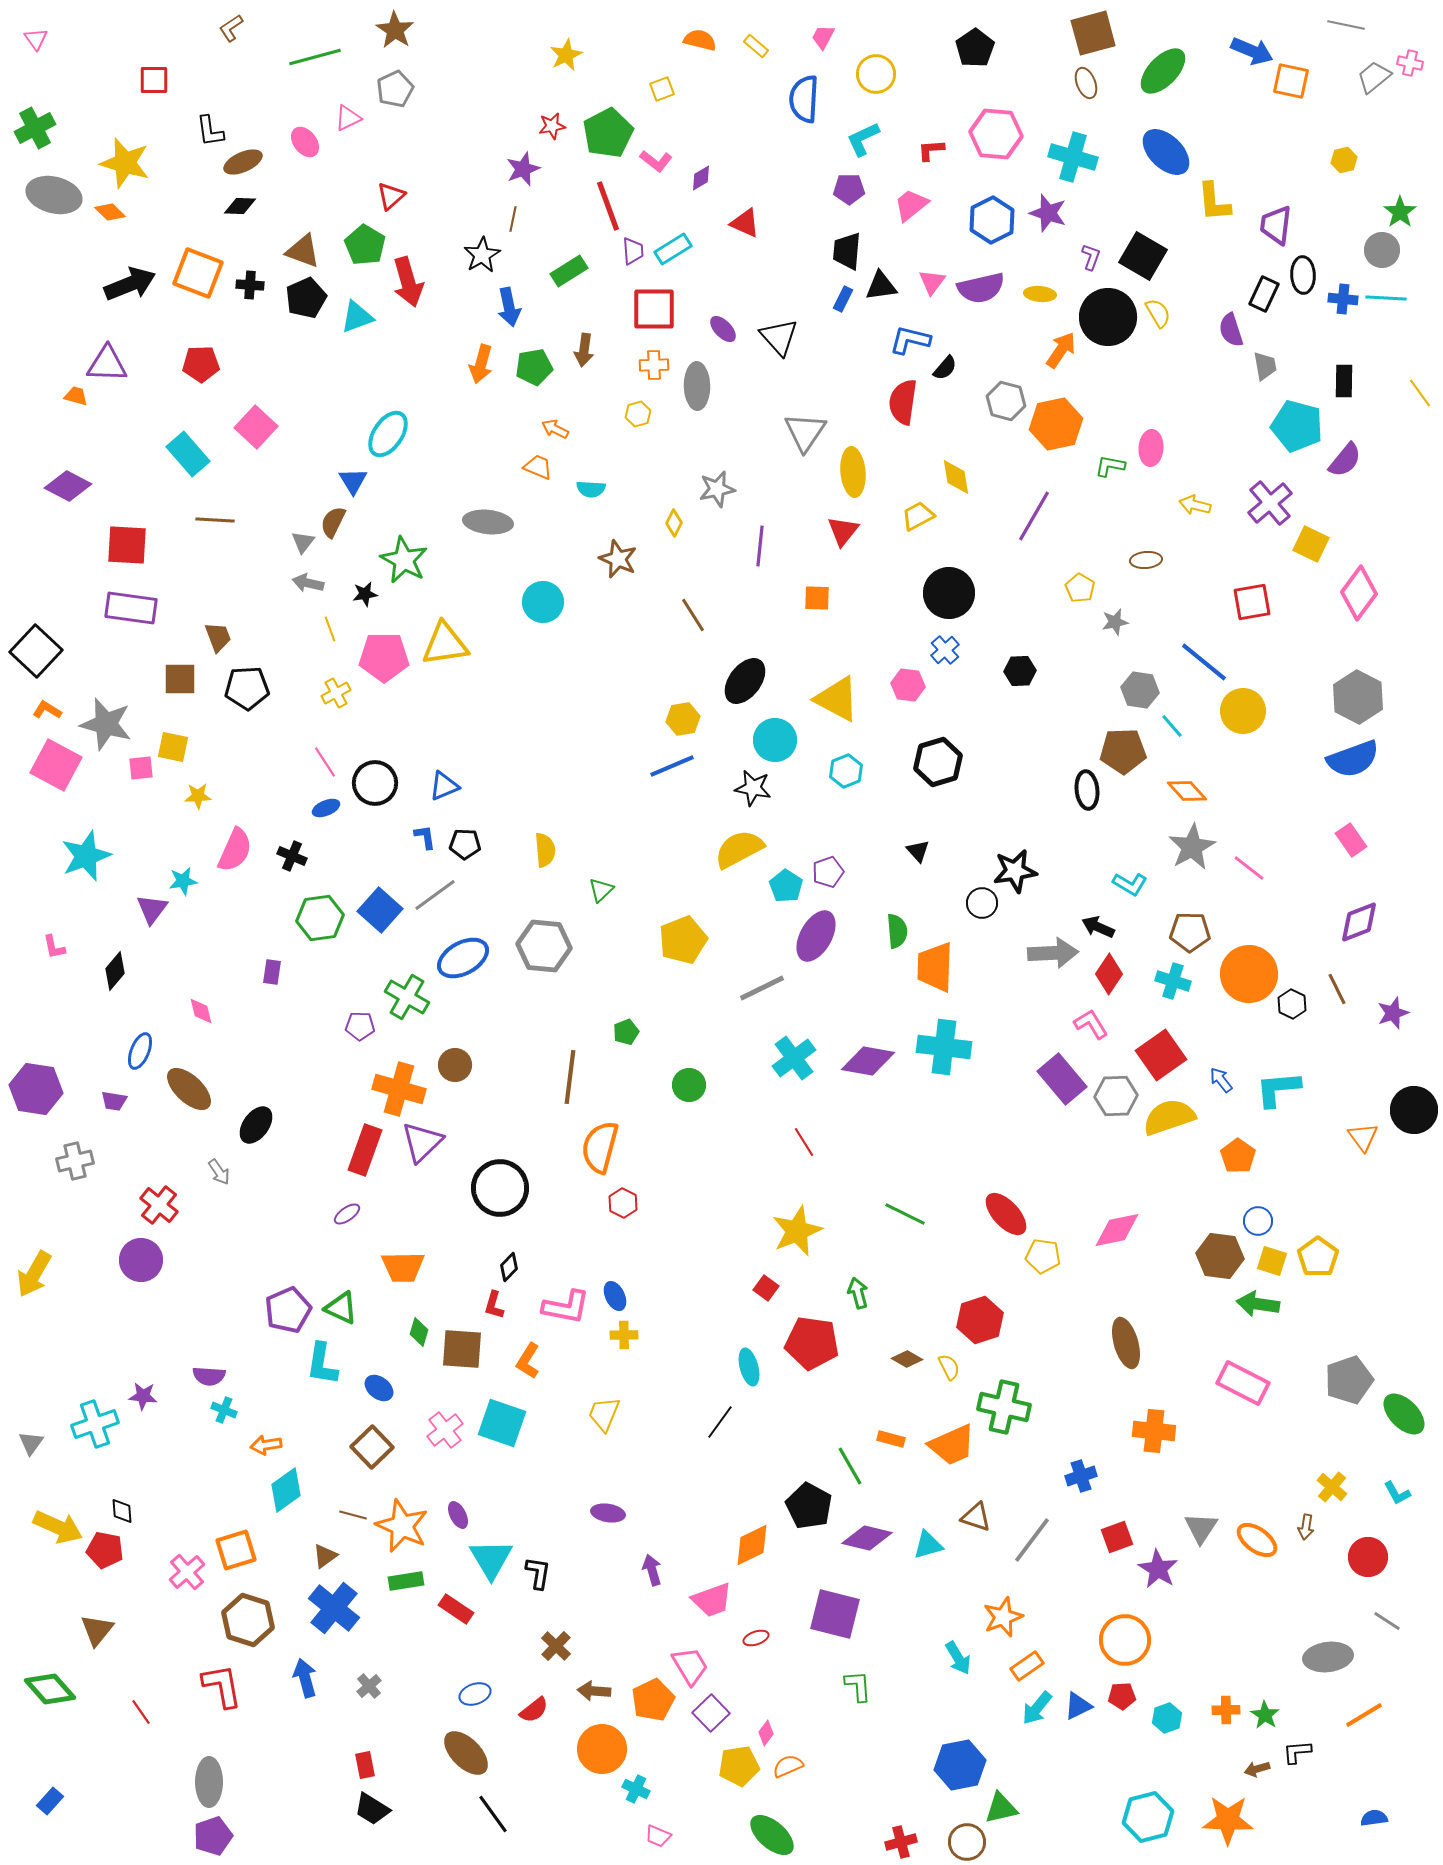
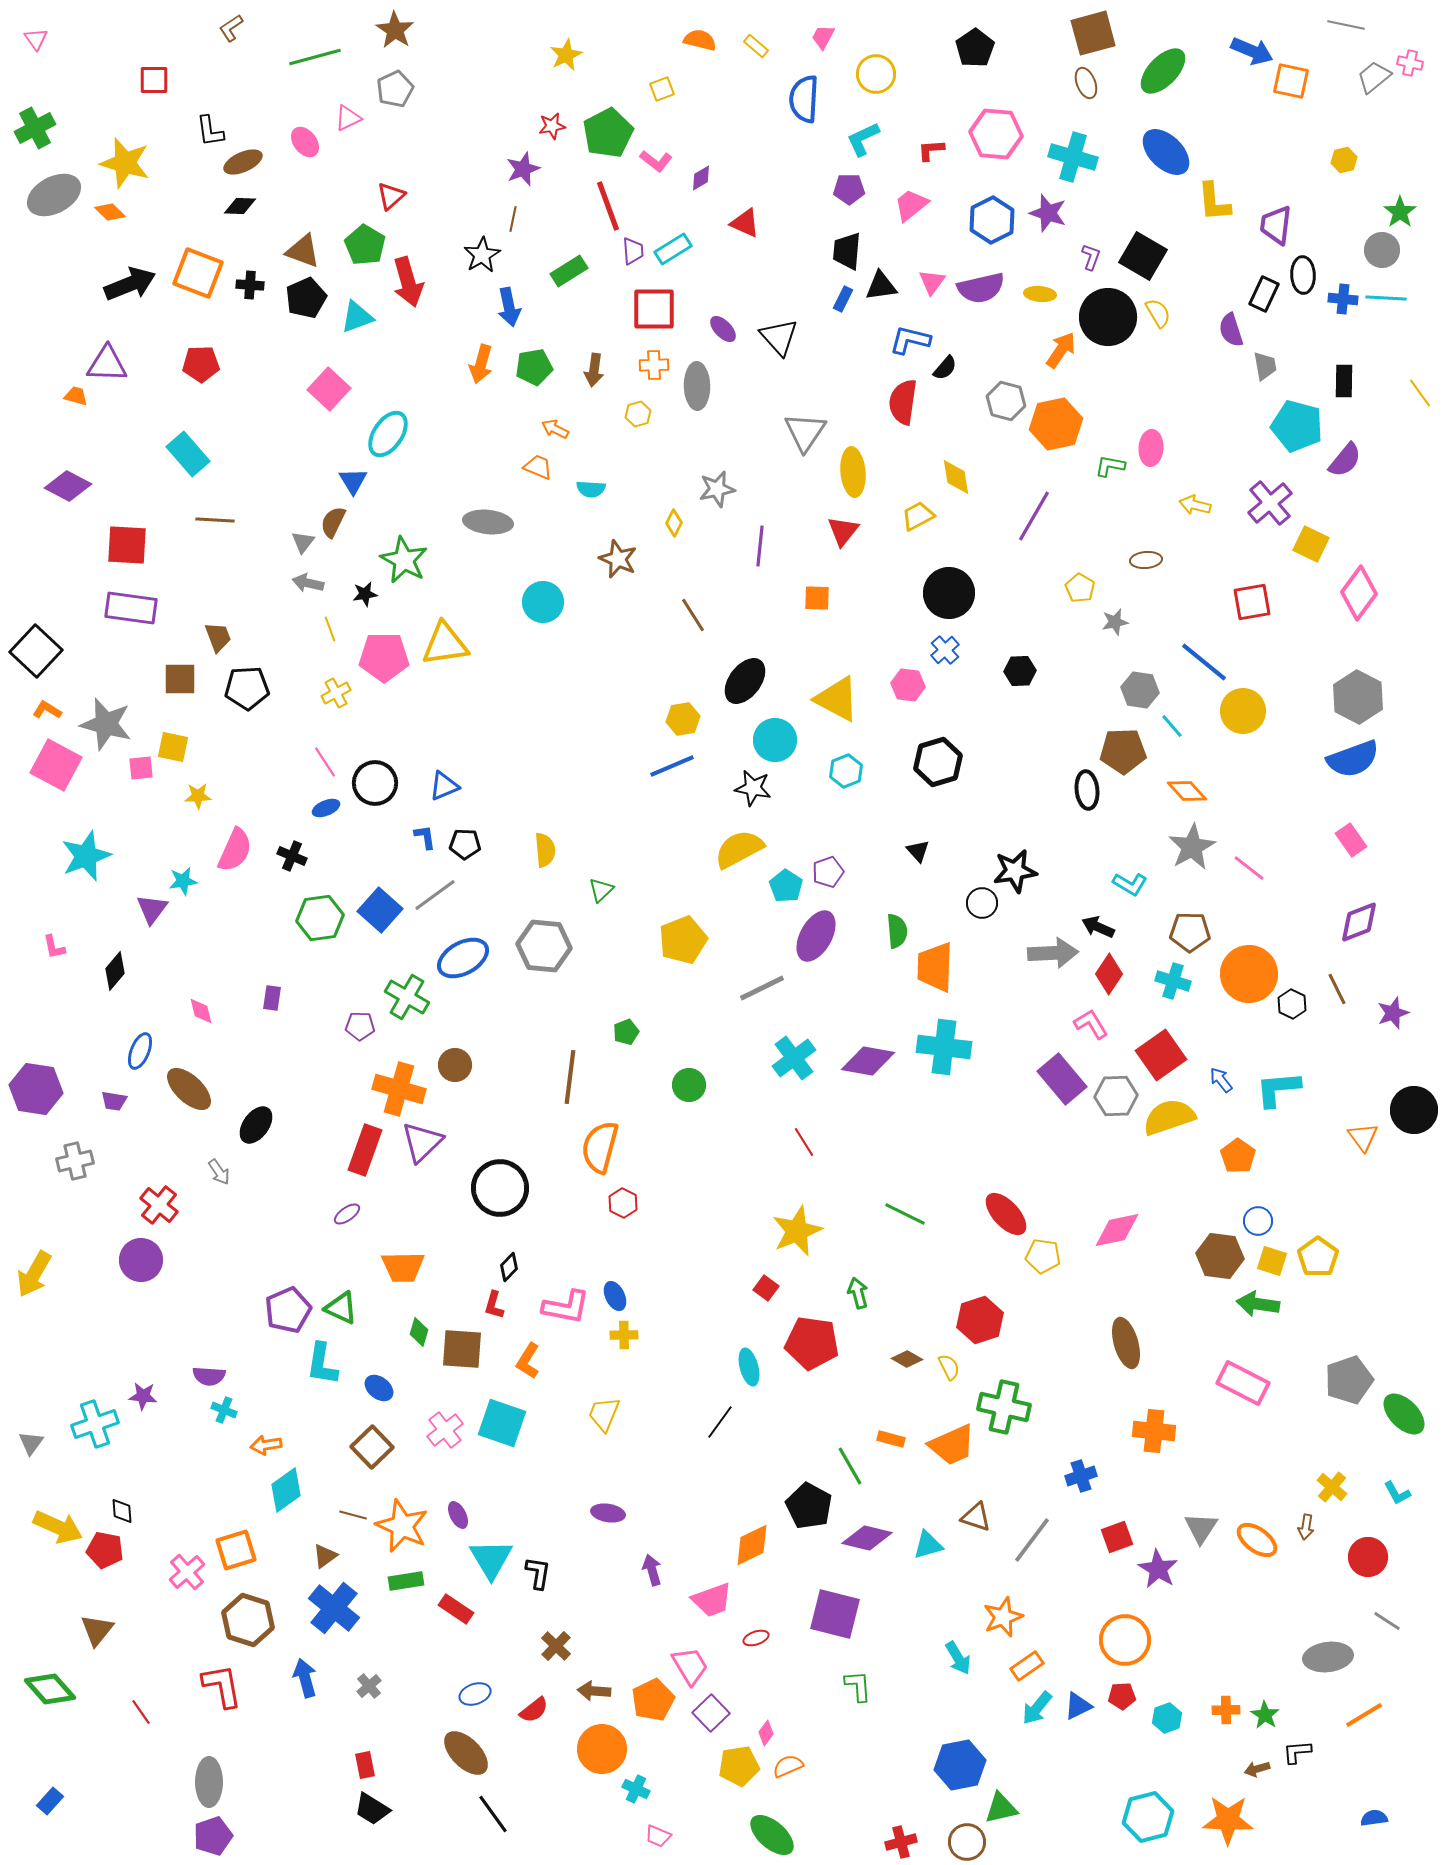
gray ellipse at (54, 195): rotated 42 degrees counterclockwise
brown arrow at (584, 350): moved 10 px right, 20 px down
pink square at (256, 427): moved 73 px right, 38 px up
purple rectangle at (272, 972): moved 26 px down
